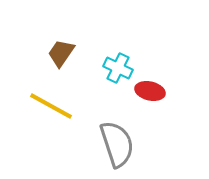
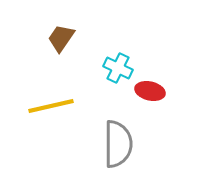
brown trapezoid: moved 15 px up
yellow line: rotated 42 degrees counterclockwise
gray semicircle: moved 1 px right; rotated 18 degrees clockwise
